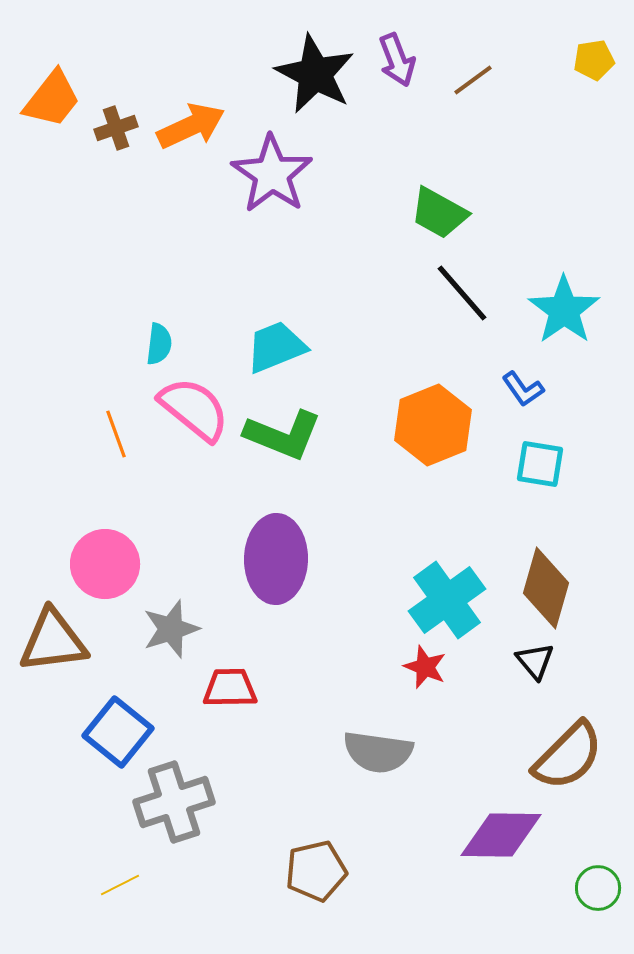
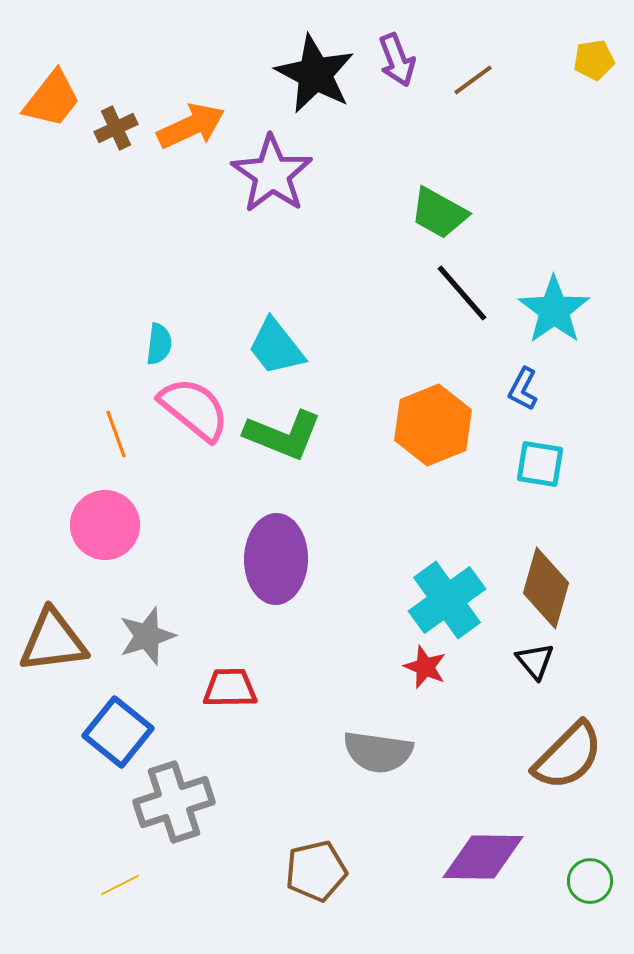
brown cross: rotated 6 degrees counterclockwise
cyan star: moved 10 px left
cyan trapezoid: rotated 106 degrees counterclockwise
blue L-shape: rotated 63 degrees clockwise
pink circle: moved 39 px up
gray star: moved 24 px left, 7 px down
purple diamond: moved 18 px left, 22 px down
green circle: moved 8 px left, 7 px up
